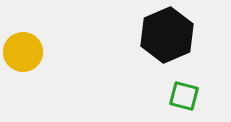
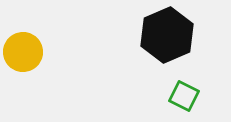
green square: rotated 12 degrees clockwise
